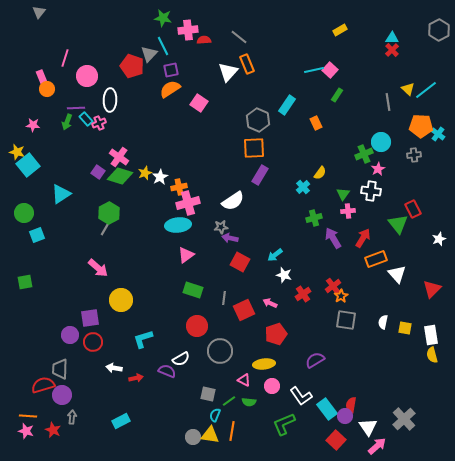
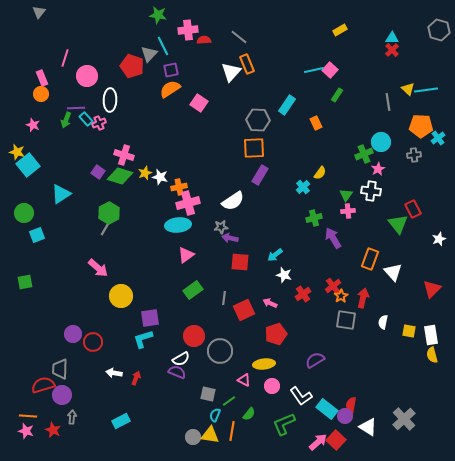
green star at (163, 18): moved 5 px left, 3 px up
gray hexagon at (439, 30): rotated 15 degrees counterclockwise
white triangle at (228, 72): moved 3 px right
orange circle at (47, 89): moved 6 px left, 5 px down
cyan line at (426, 90): rotated 30 degrees clockwise
gray hexagon at (258, 120): rotated 20 degrees counterclockwise
green arrow at (67, 122): moved 1 px left, 2 px up
pink star at (33, 125): rotated 16 degrees clockwise
cyan cross at (438, 134): moved 4 px down; rotated 16 degrees clockwise
pink cross at (119, 157): moved 5 px right, 2 px up; rotated 18 degrees counterclockwise
white star at (160, 177): rotated 28 degrees counterclockwise
green triangle at (343, 194): moved 3 px right, 1 px down
red arrow at (363, 238): moved 60 px down; rotated 18 degrees counterclockwise
orange rectangle at (376, 259): moved 6 px left; rotated 50 degrees counterclockwise
red square at (240, 262): rotated 24 degrees counterclockwise
white triangle at (397, 274): moved 4 px left, 2 px up
green rectangle at (193, 290): rotated 54 degrees counterclockwise
yellow circle at (121, 300): moved 4 px up
purple square at (90, 318): moved 60 px right
red circle at (197, 326): moved 3 px left, 10 px down
yellow square at (405, 328): moved 4 px right, 3 px down
purple circle at (70, 335): moved 3 px right, 1 px up
white arrow at (114, 368): moved 5 px down
purple semicircle at (167, 371): moved 10 px right, 1 px down
red arrow at (136, 378): rotated 56 degrees counterclockwise
green semicircle at (249, 402): moved 12 px down; rotated 56 degrees counterclockwise
cyan rectangle at (327, 409): rotated 15 degrees counterclockwise
white triangle at (368, 427): rotated 24 degrees counterclockwise
pink arrow at (377, 446): moved 59 px left, 4 px up
